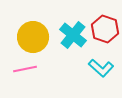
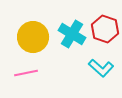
cyan cross: moved 1 px left, 1 px up; rotated 8 degrees counterclockwise
pink line: moved 1 px right, 4 px down
